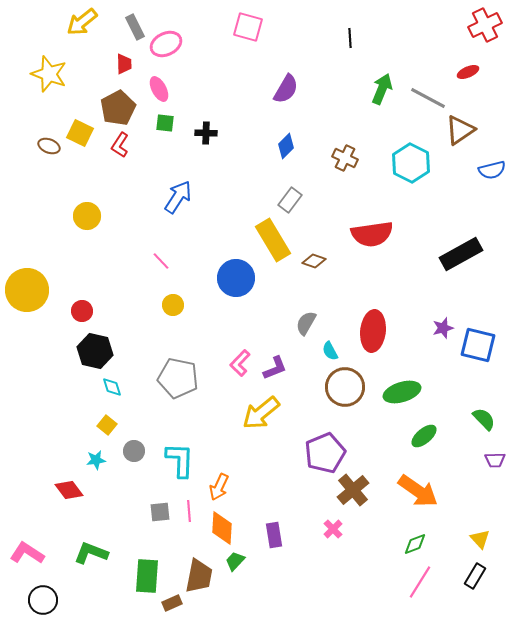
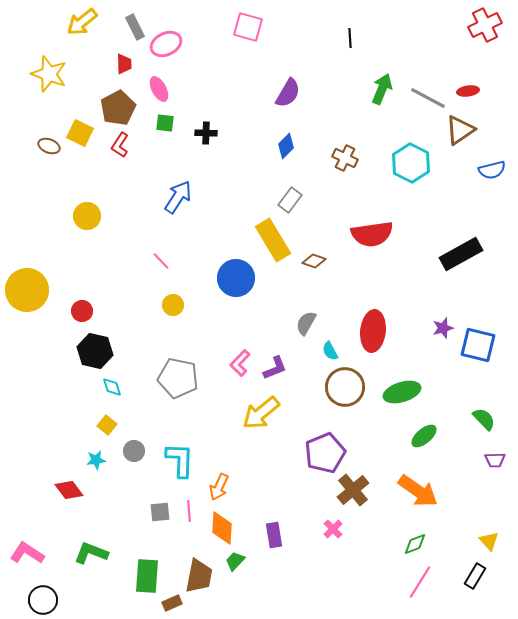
red ellipse at (468, 72): moved 19 px down; rotated 15 degrees clockwise
purple semicircle at (286, 89): moved 2 px right, 4 px down
yellow triangle at (480, 539): moved 9 px right, 2 px down
